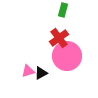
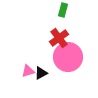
pink circle: moved 1 px right, 1 px down
